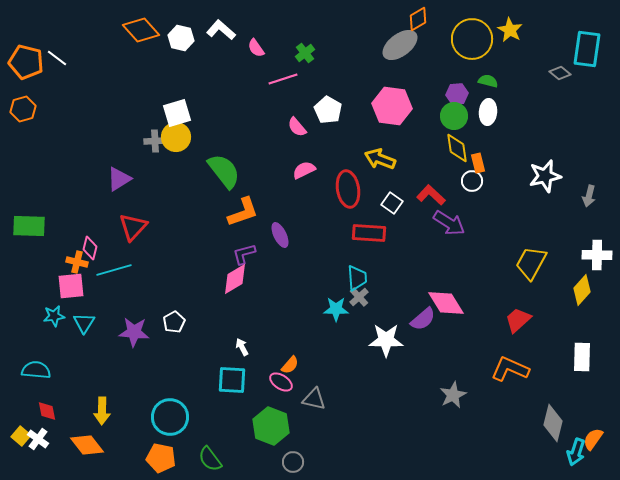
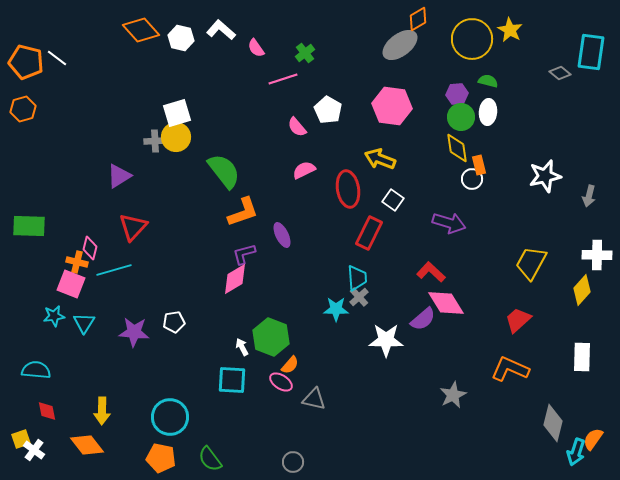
cyan rectangle at (587, 49): moved 4 px right, 3 px down
green circle at (454, 116): moved 7 px right, 1 px down
orange rectangle at (478, 163): moved 1 px right, 2 px down
purple triangle at (119, 179): moved 3 px up
white circle at (472, 181): moved 2 px up
red L-shape at (431, 195): moved 77 px down
white square at (392, 203): moved 1 px right, 3 px up
purple arrow at (449, 223): rotated 16 degrees counterclockwise
red rectangle at (369, 233): rotated 68 degrees counterclockwise
purple ellipse at (280, 235): moved 2 px right
pink square at (71, 286): moved 2 px up; rotated 28 degrees clockwise
white pentagon at (174, 322): rotated 20 degrees clockwise
green hexagon at (271, 426): moved 89 px up
yellow square at (21, 436): moved 3 px down; rotated 30 degrees clockwise
white cross at (38, 439): moved 4 px left, 11 px down
